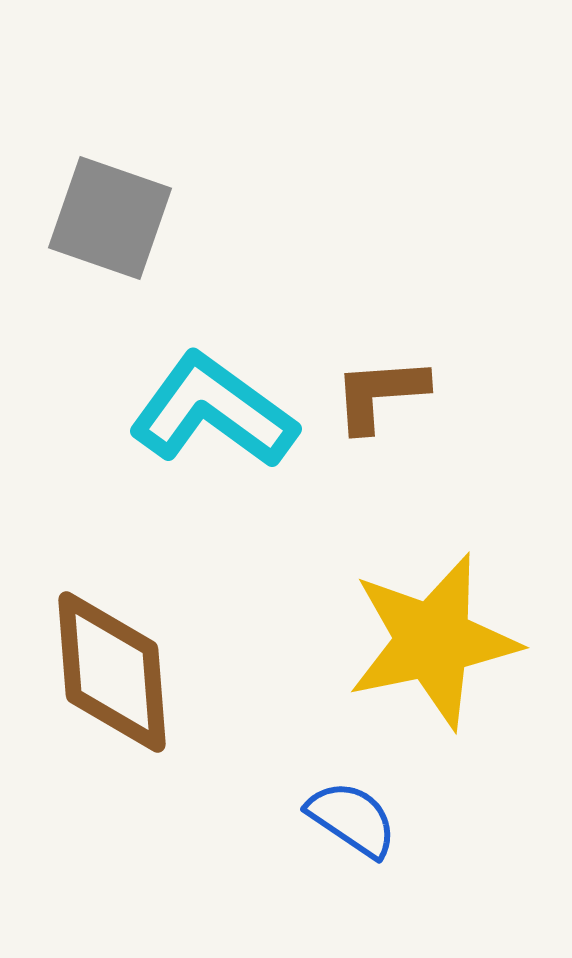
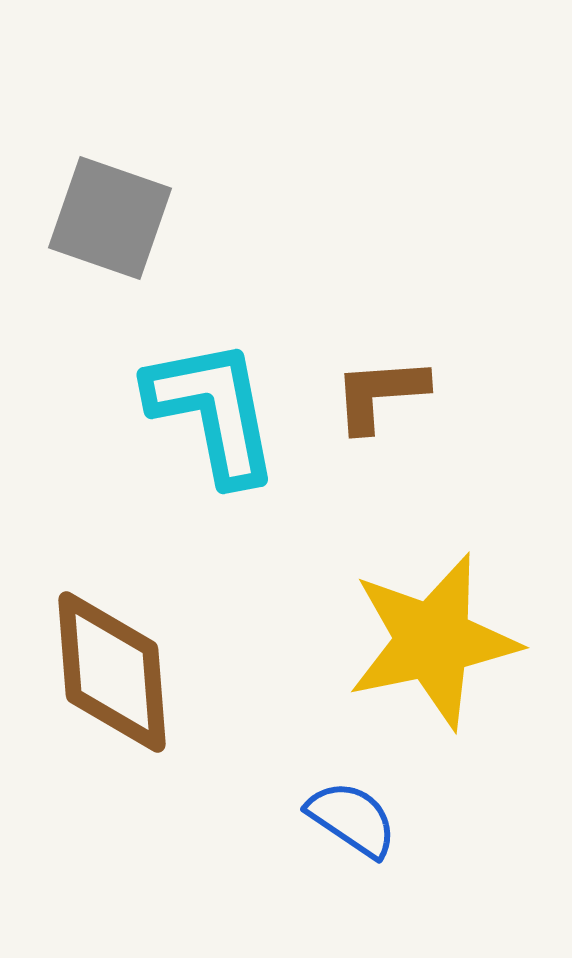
cyan L-shape: rotated 43 degrees clockwise
